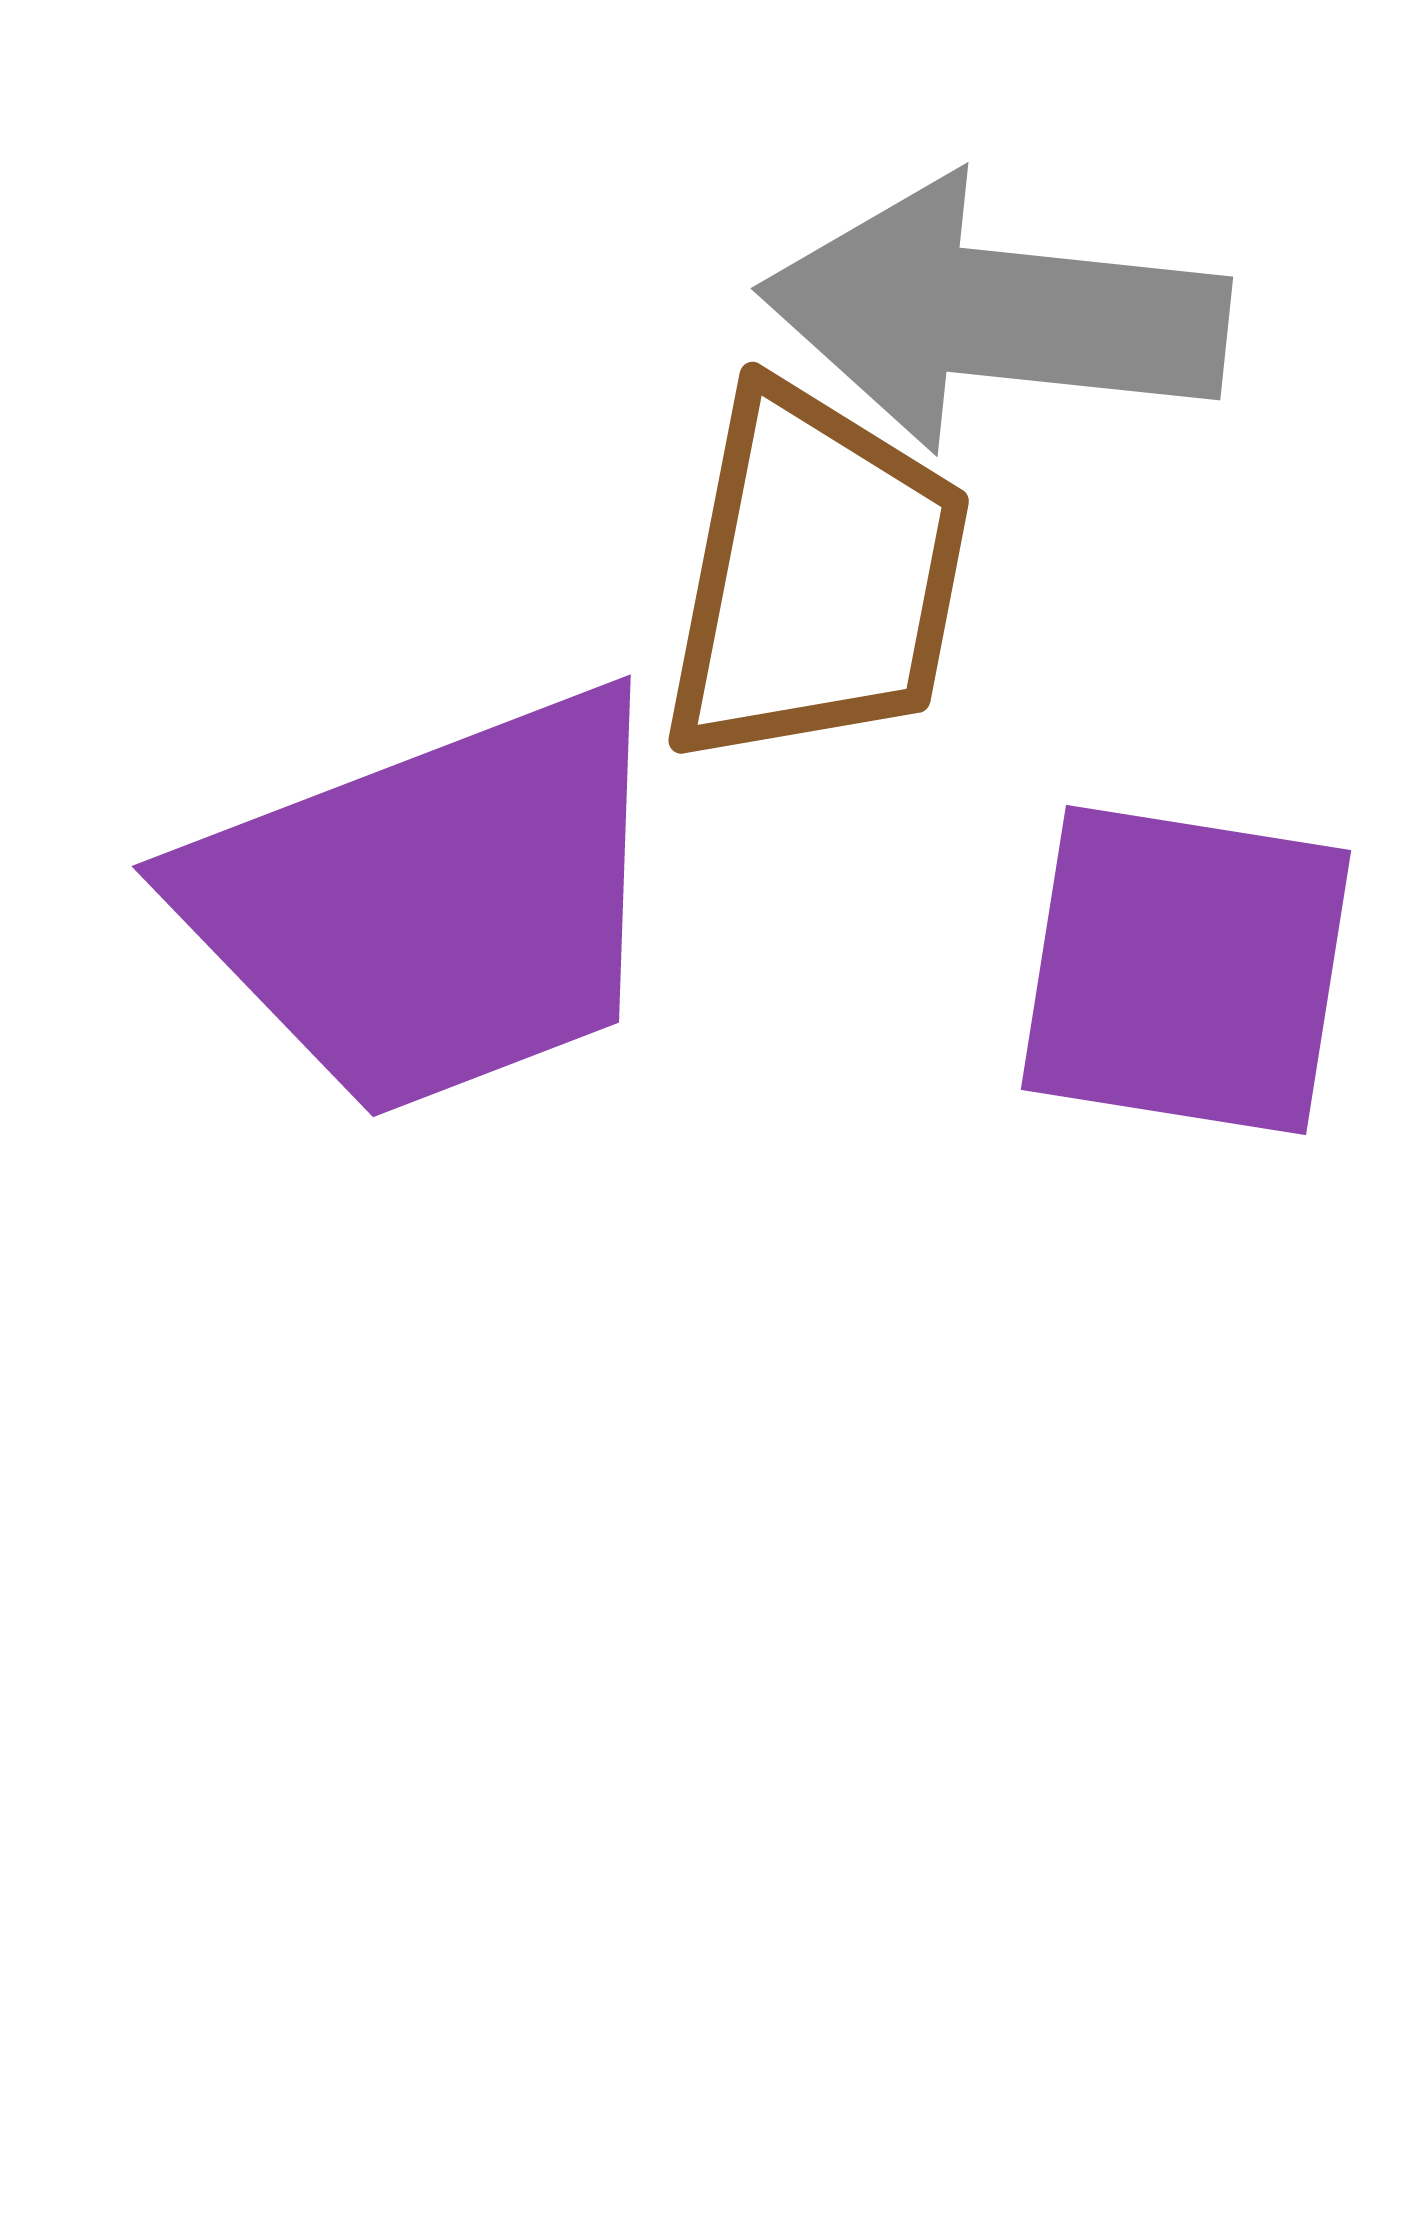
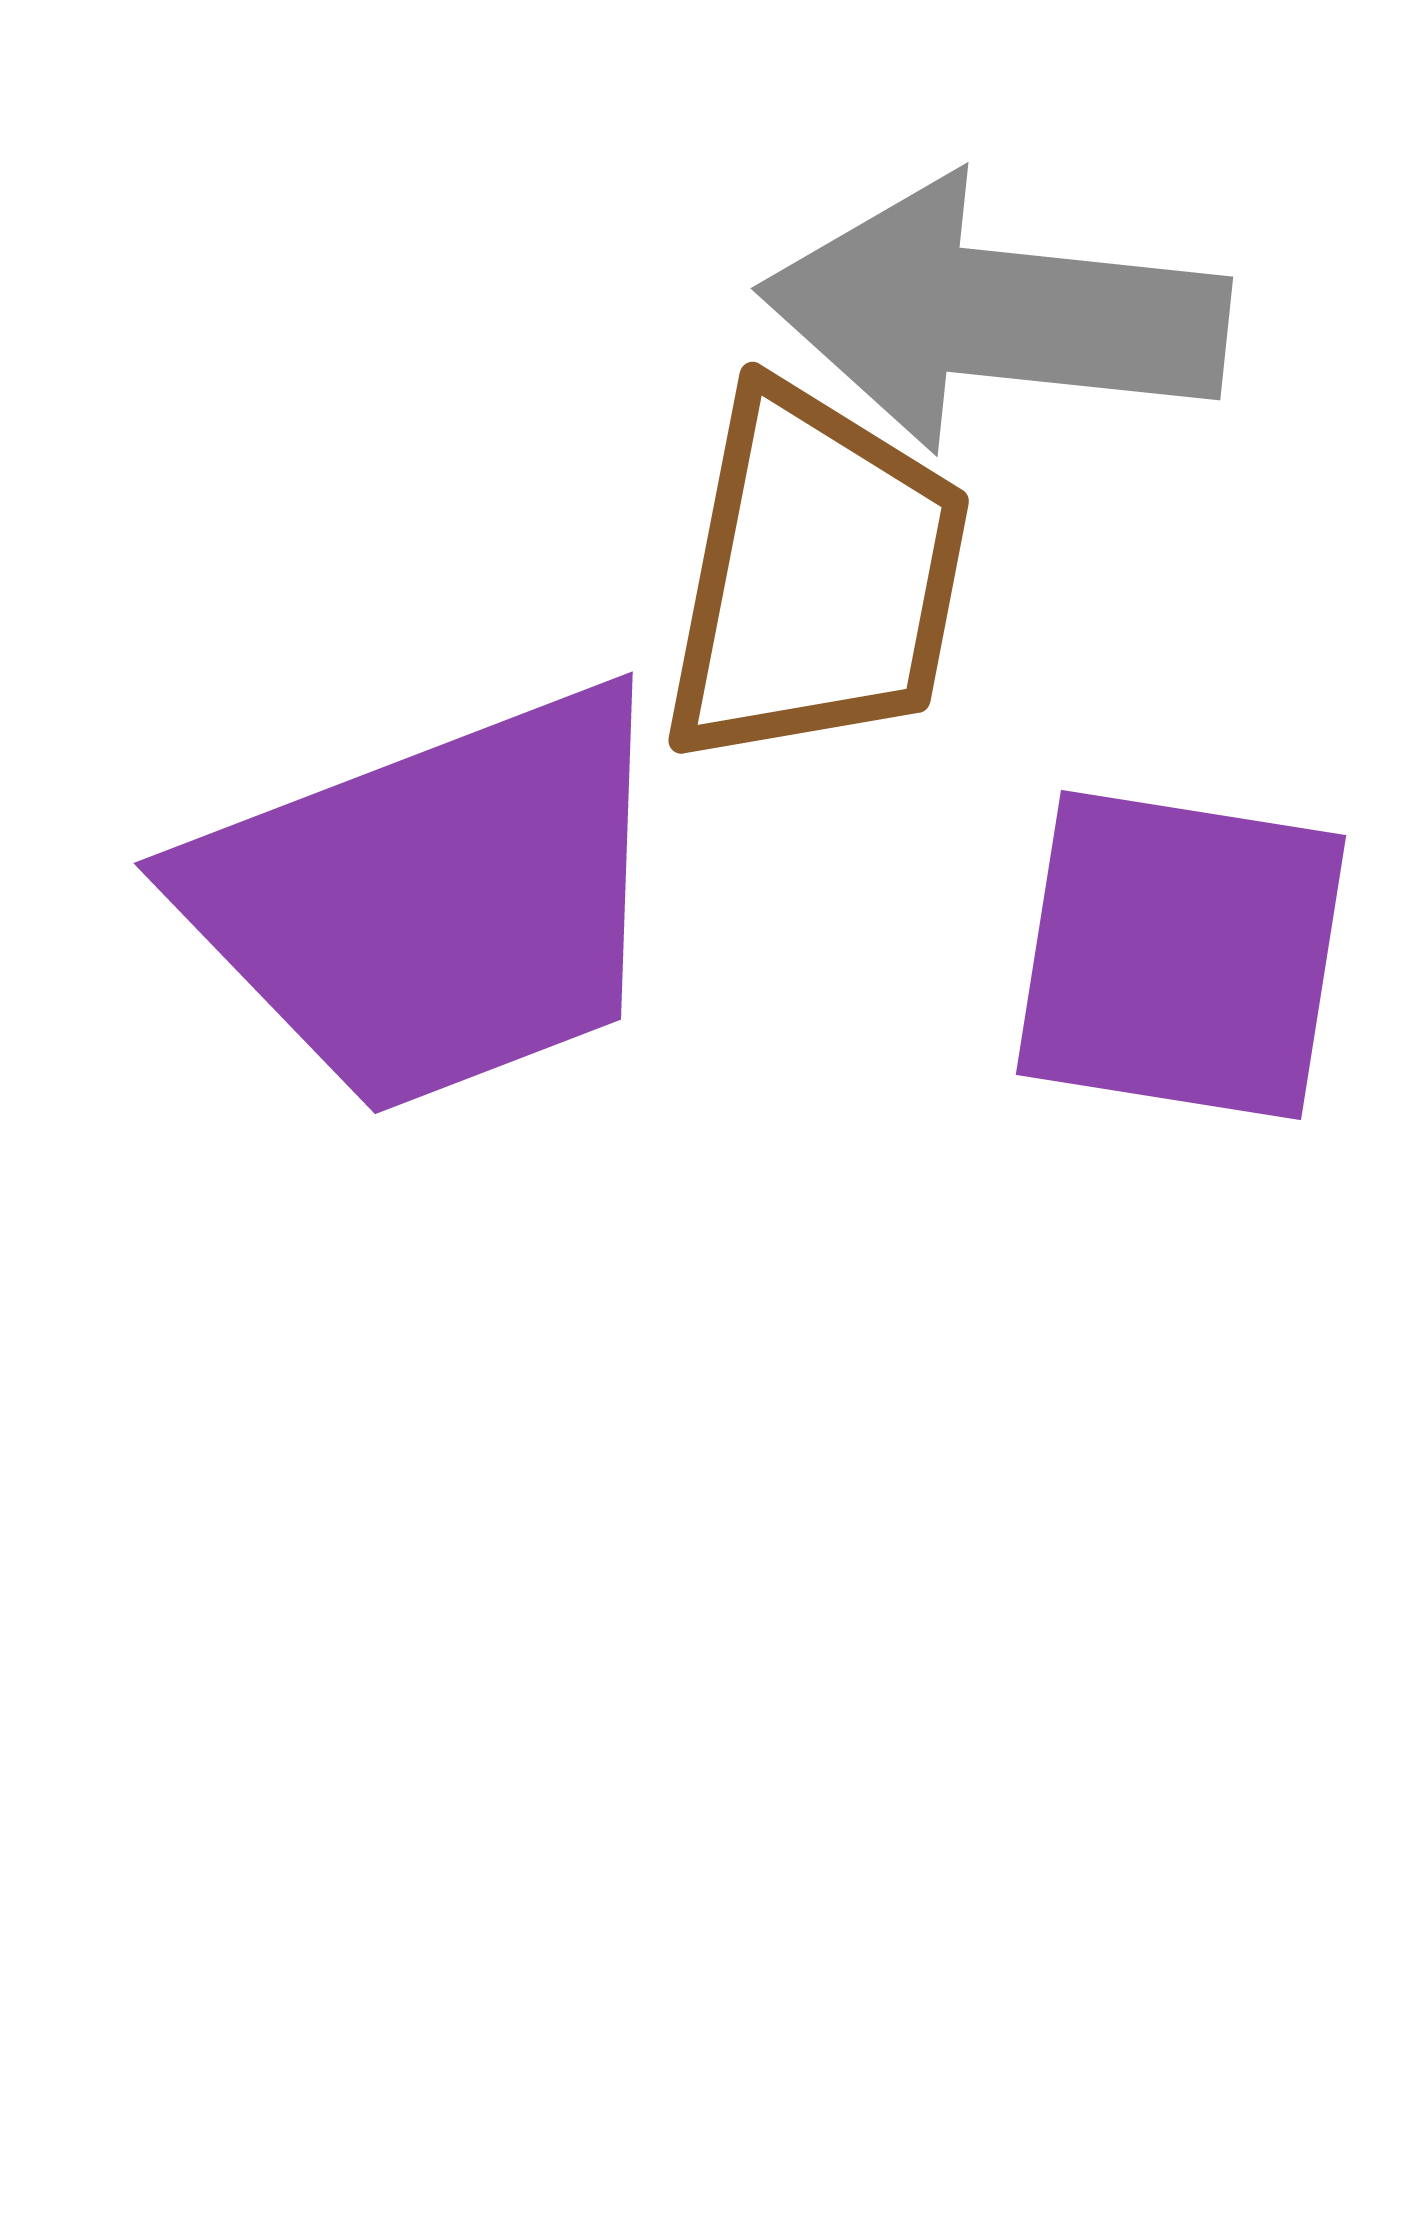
purple trapezoid: moved 2 px right, 3 px up
purple square: moved 5 px left, 15 px up
